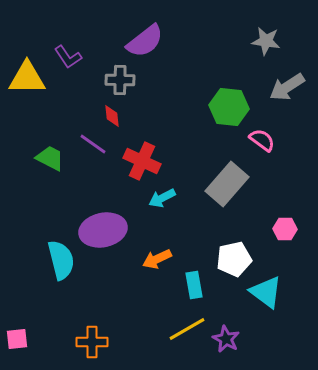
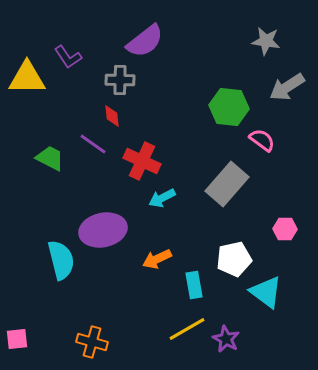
orange cross: rotated 16 degrees clockwise
